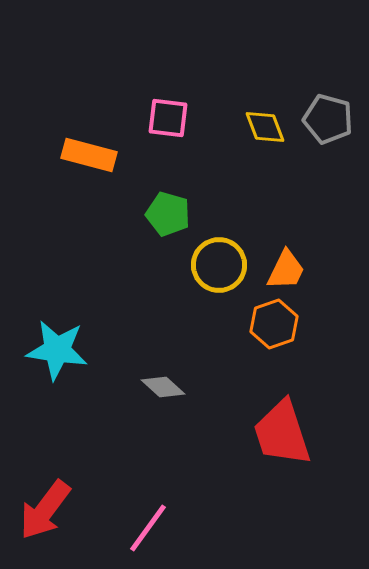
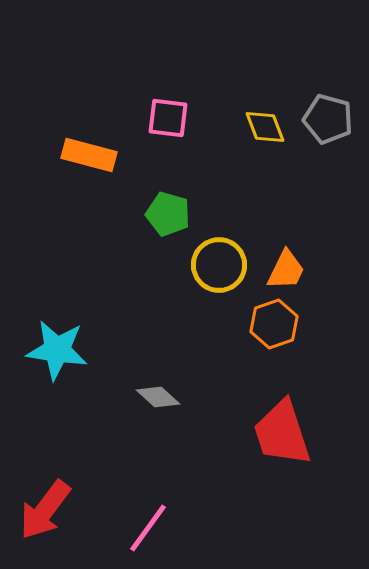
gray diamond: moved 5 px left, 10 px down
